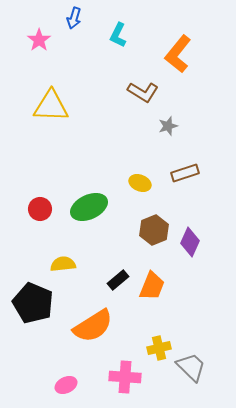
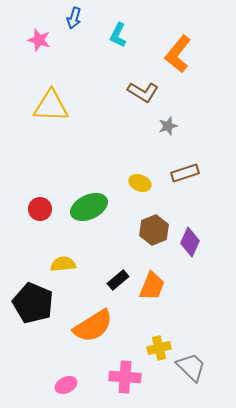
pink star: rotated 20 degrees counterclockwise
